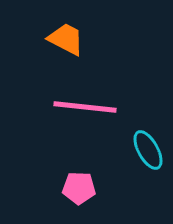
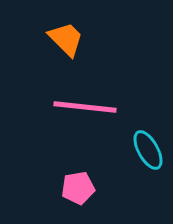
orange trapezoid: rotated 18 degrees clockwise
pink pentagon: moved 1 px left; rotated 12 degrees counterclockwise
